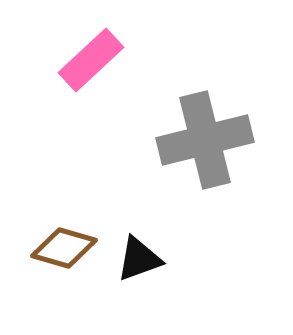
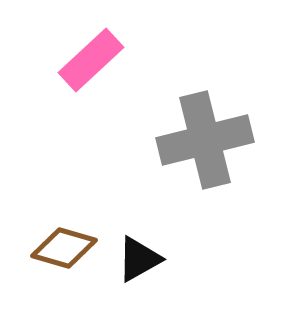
black triangle: rotated 9 degrees counterclockwise
